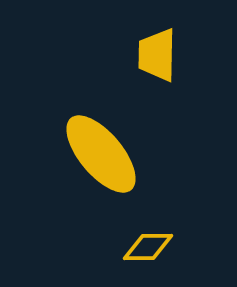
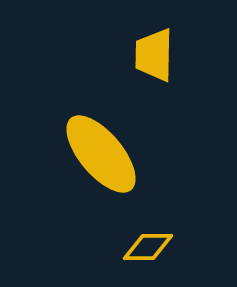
yellow trapezoid: moved 3 px left
